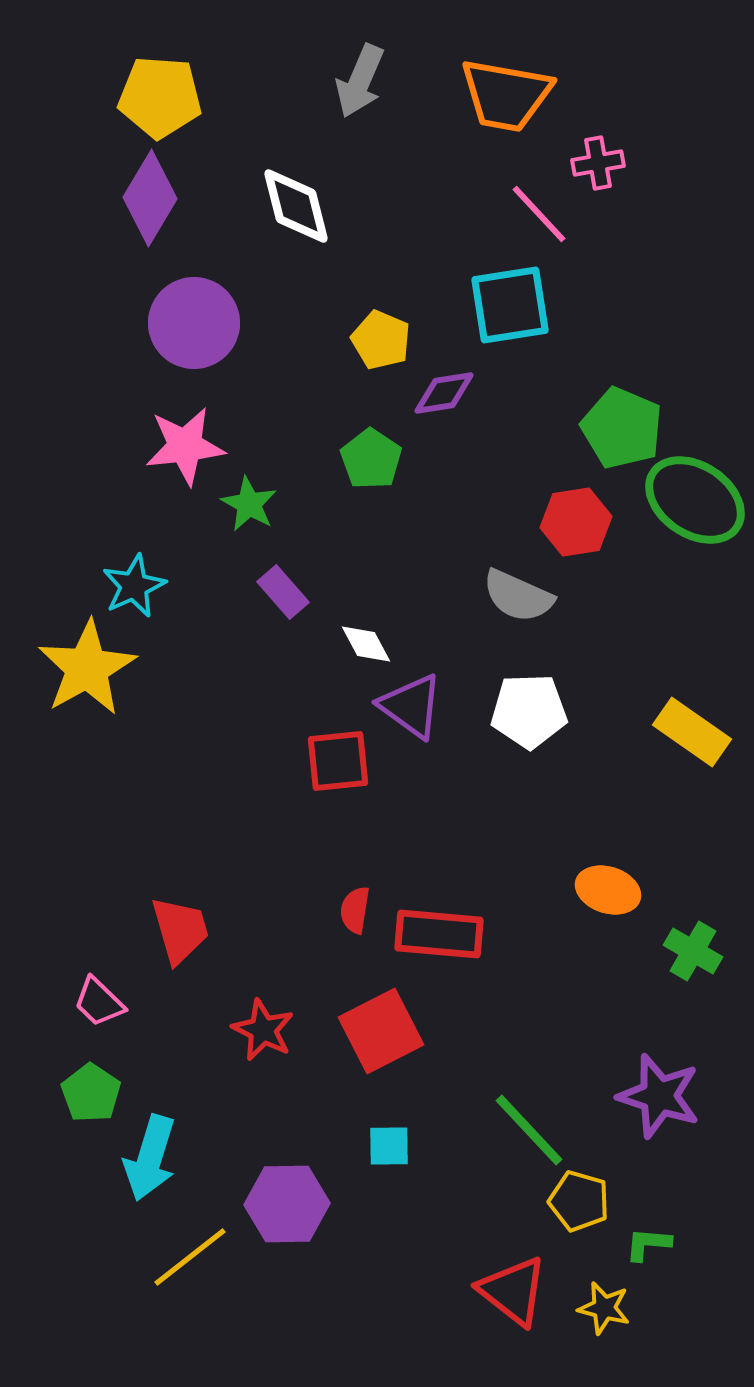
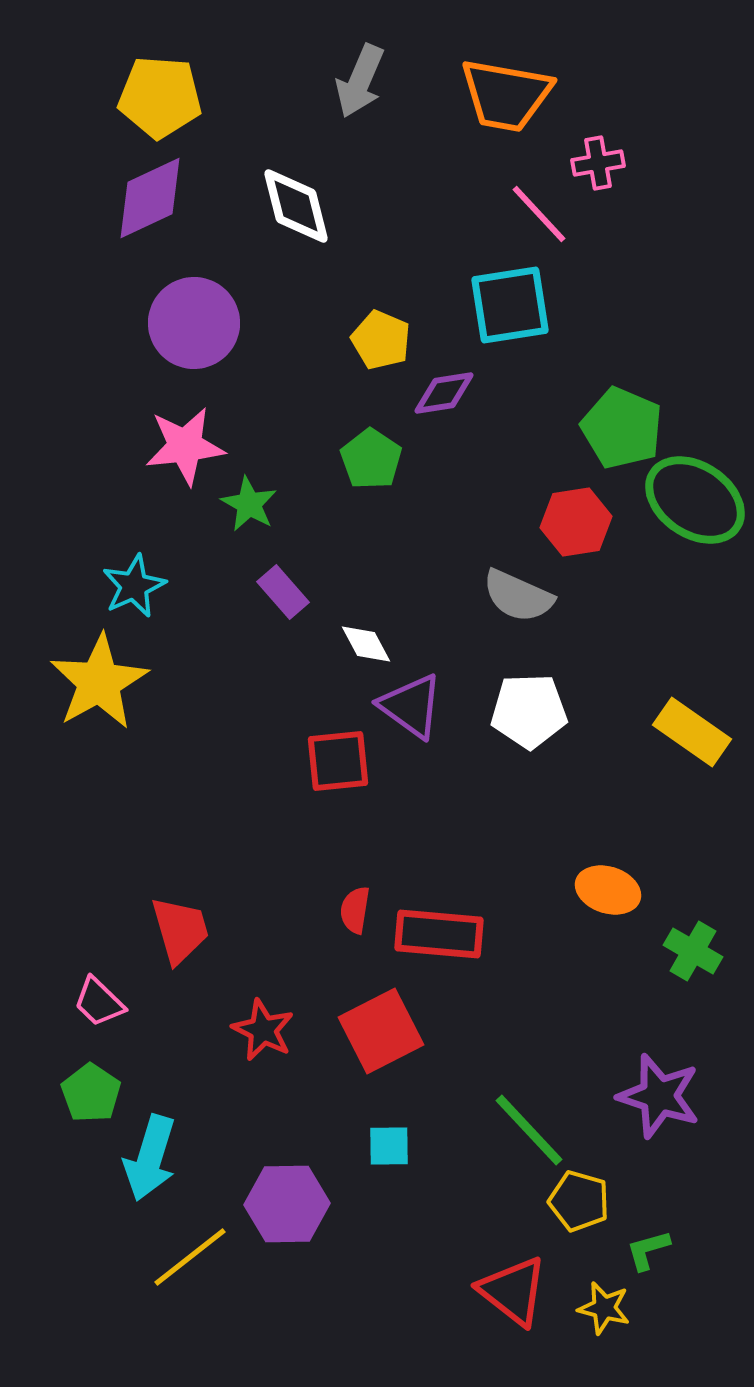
purple diamond at (150, 198): rotated 34 degrees clockwise
yellow star at (87, 668): moved 12 px right, 14 px down
green L-shape at (648, 1244): moved 6 px down; rotated 21 degrees counterclockwise
